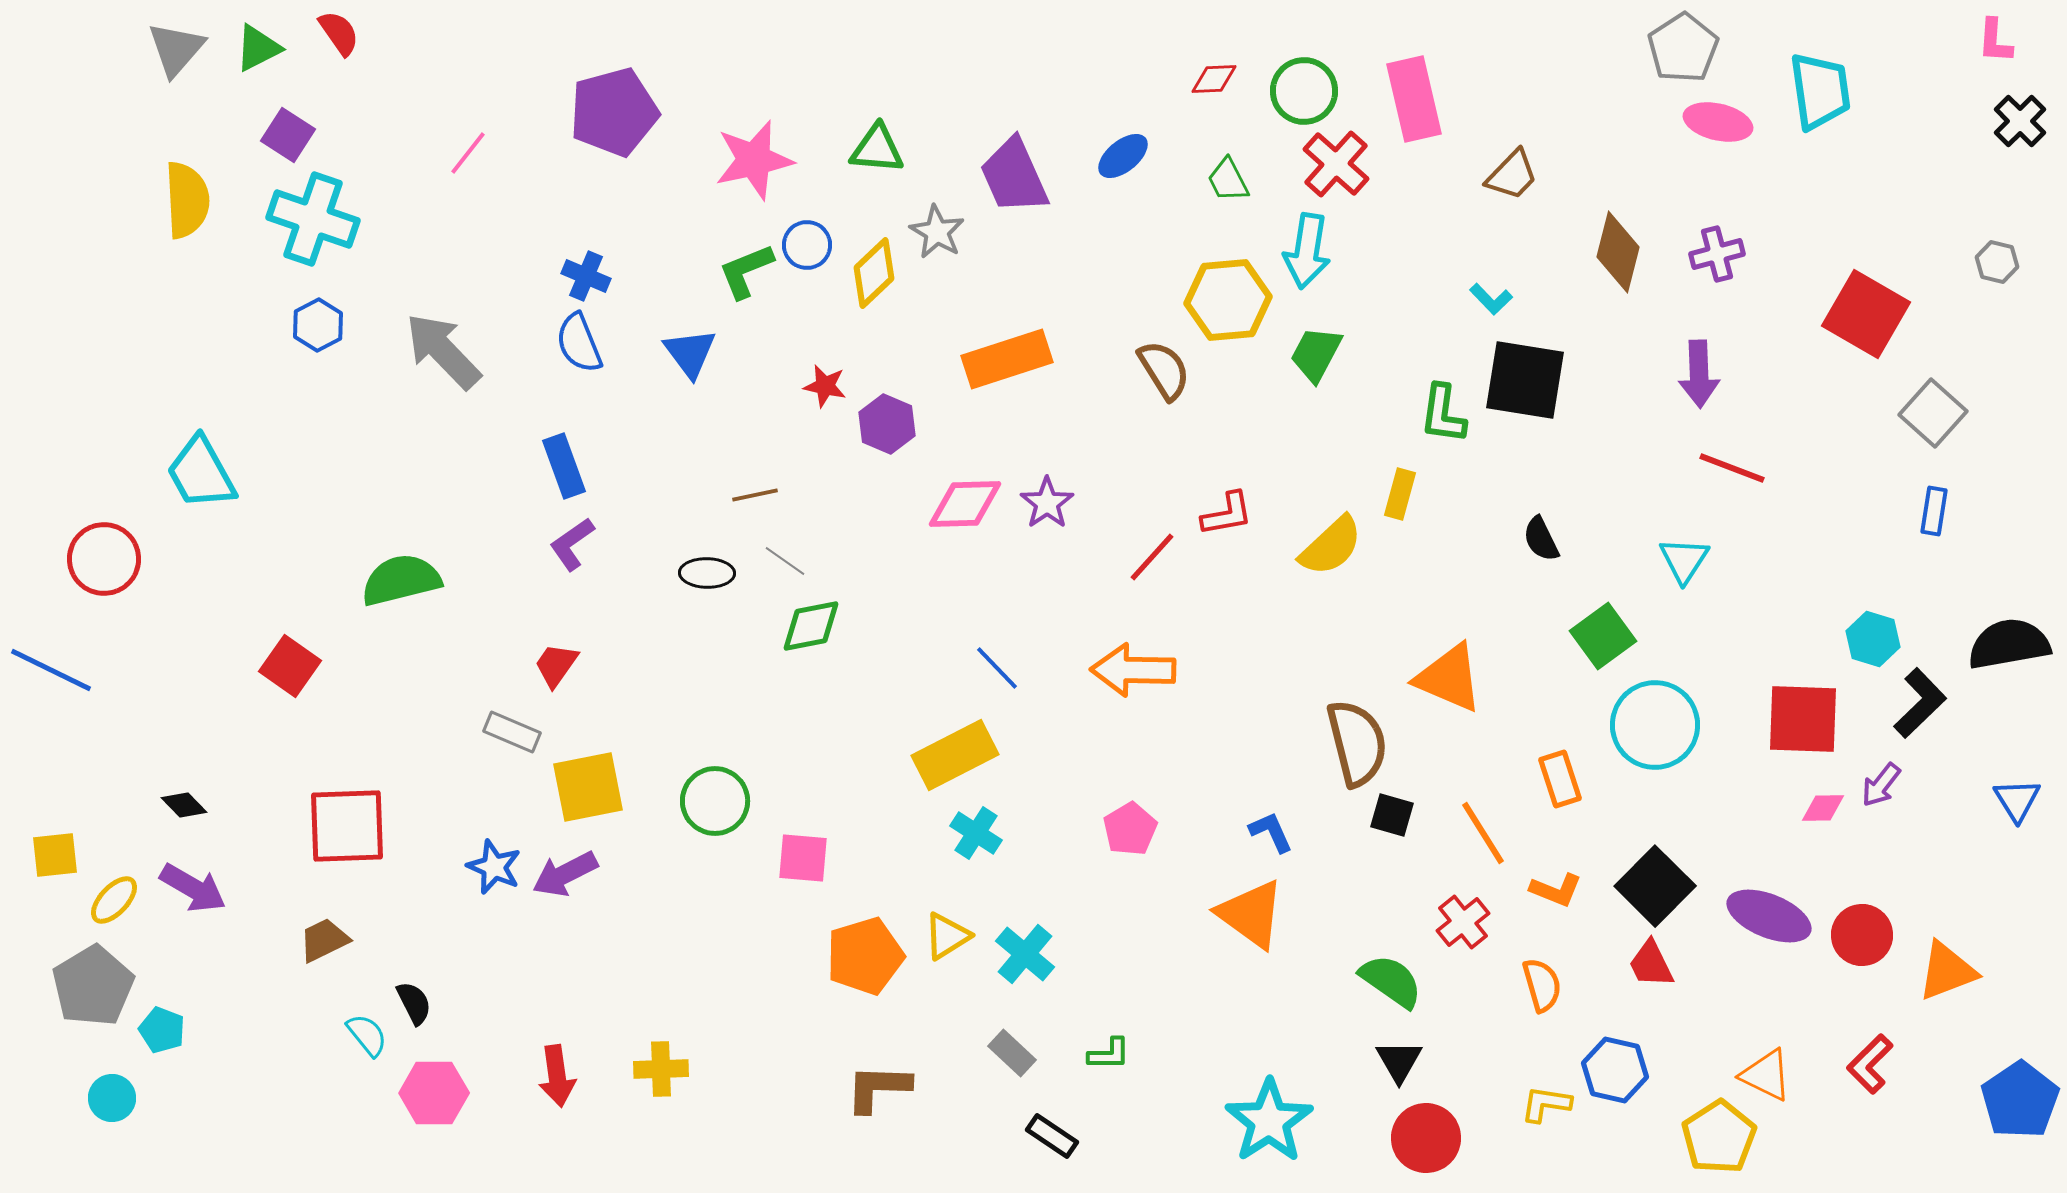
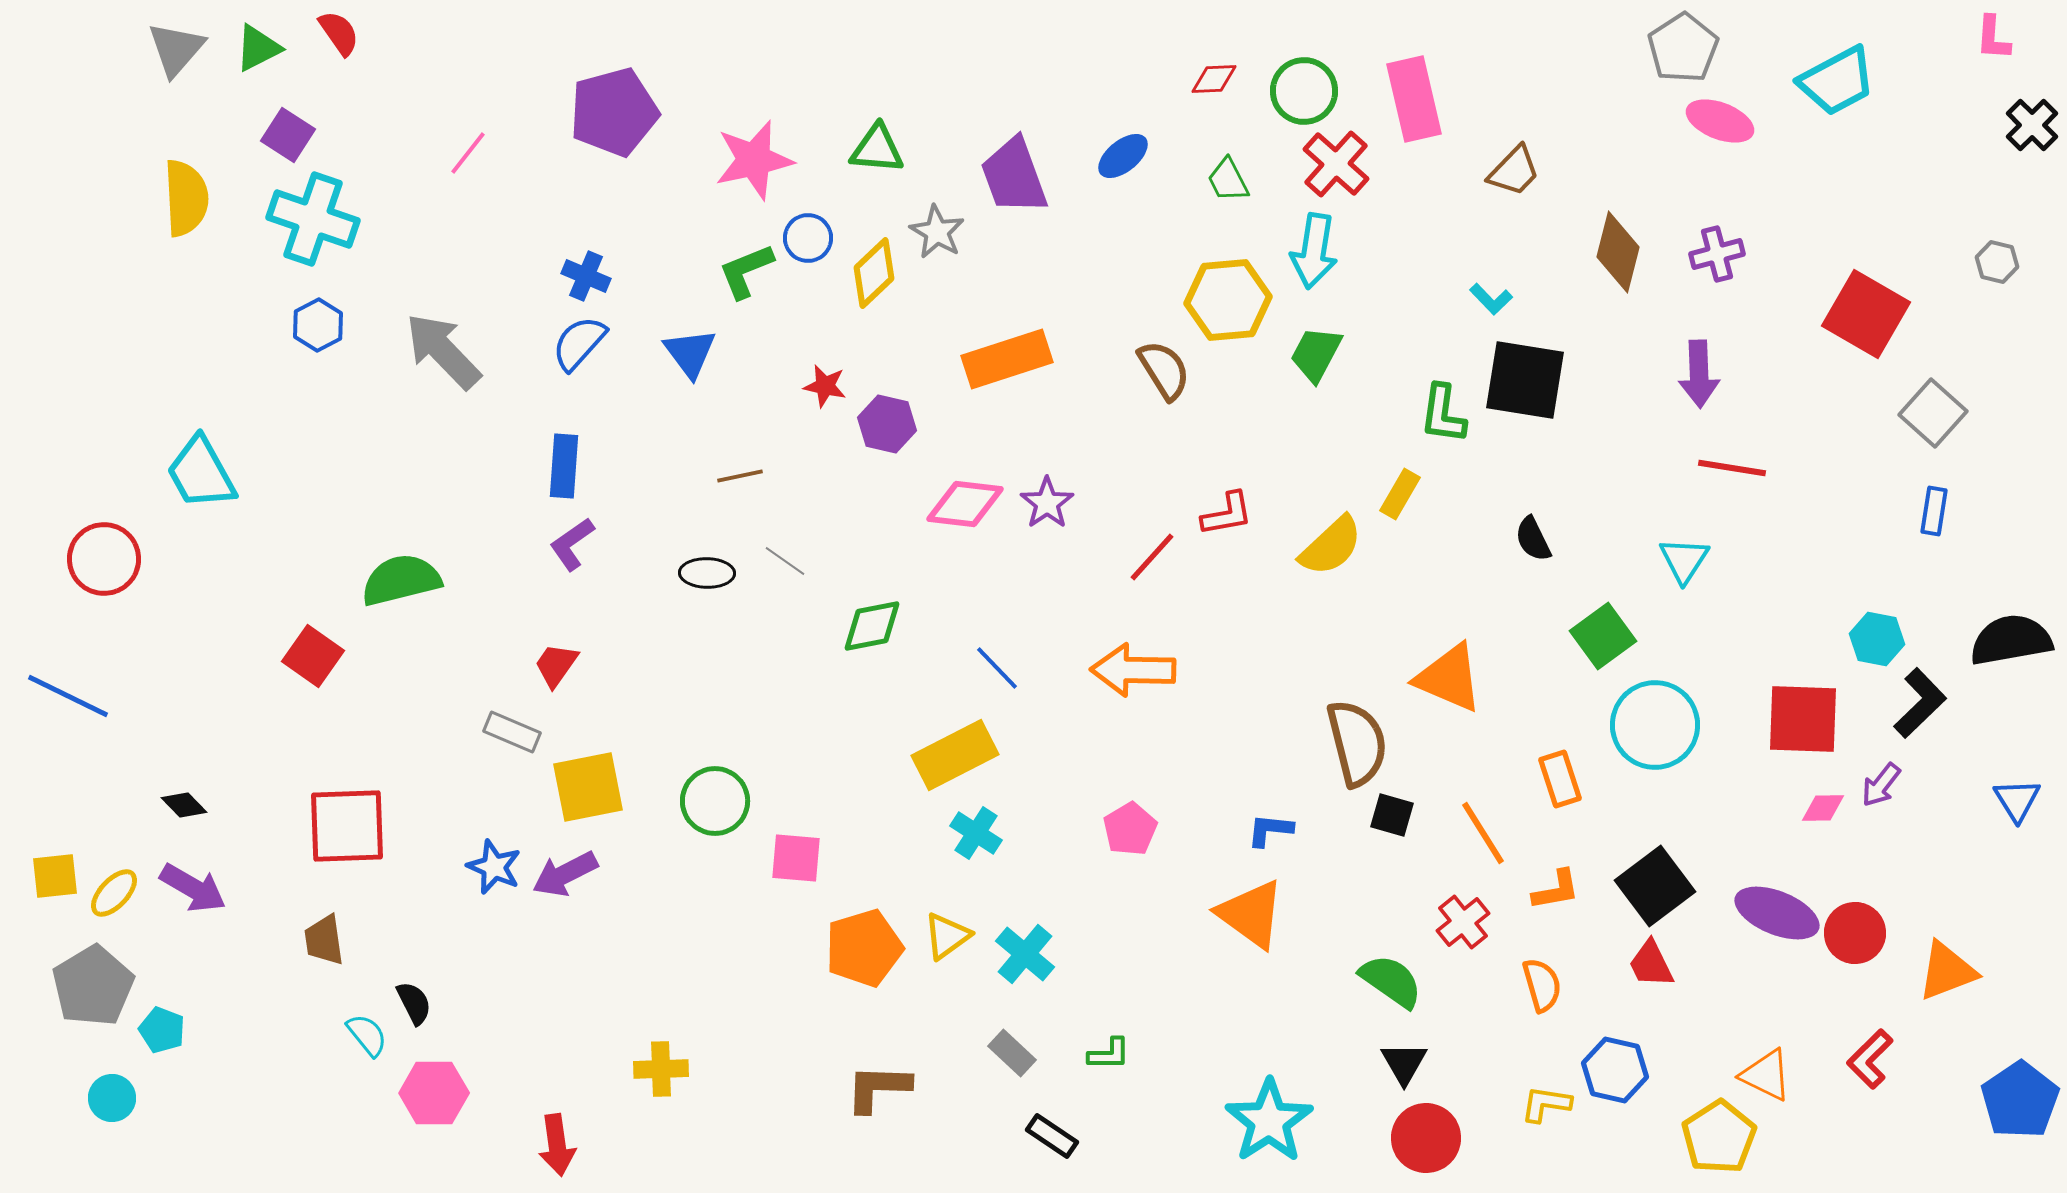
pink L-shape at (1995, 41): moved 2 px left, 3 px up
cyan trapezoid at (1820, 91): moved 17 px right, 10 px up; rotated 70 degrees clockwise
black cross at (2020, 121): moved 12 px right, 4 px down
pink ellipse at (1718, 122): moved 2 px right, 1 px up; rotated 8 degrees clockwise
brown trapezoid at (1512, 175): moved 2 px right, 4 px up
purple trapezoid at (1014, 176): rotated 4 degrees clockwise
yellow semicircle at (187, 200): moved 1 px left, 2 px up
blue circle at (807, 245): moved 1 px right, 7 px up
cyan arrow at (1307, 251): moved 7 px right
blue semicircle at (579, 343): rotated 64 degrees clockwise
purple hexagon at (887, 424): rotated 10 degrees counterclockwise
blue rectangle at (564, 466): rotated 24 degrees clockwise
red line at (1732, 468): rotated 12 degrees counterclockwise
yellow rectangle at (1400, 494): rotated 15 degrees clockwise
brown line at (755, 495): moved 15 px left, 19 px up
pink diamond at (965, 504): rotated 8 degrees clockwise
black semicircle at (1541, 539): moved 8 px left
green diamond at (811, 626): moved 61 px right
cyan hexagon at (1873, 639): moved 4 px right; rotated 6 degrees counterclockwise
black semicircle at (2009, 644): moved 2 px right, 4 px up
red square at (290, 666): moved 23 px right, 10 px up
blue line at (51, 670): moved 17 px right, 26 px down
blue L-shape at (1271, 832): moved 1 px left, 2 px up; rotated 60 degrees counterclockwise
yellow square at (55, 855): moved 21 px down
pink square at (803, 858): moved 7 px left
black square at (1655, 886): rotated 8 degrees clockwise
orange L-shape at (1556, 890): rotated 32 degrees counterclockwise
yellow ellipse at (114, 900): moved 7 px up
purple ellipse at (1769, 916): moved 8 px right, 3 px up
red circle at (1862, 935): moved 7 px left, 2 px up
yellow triangle at (947, 936): rotated 4 degrees counterclockwise
brown trapezoid at (324, 940): rotated 72 degrees counterclockwise
orange pentagon at (865, 956): moved 1 px left, 8 px up
black triangle at (1399, 1061): moved 5 px right, 2 px down
red L-shape at (1870, 1064): moved 5 px up
red arrow at (557, 1076): moved 69 px down
